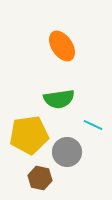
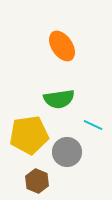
brown hexagon: moved 3 px left, 3 px down; rotated 10 degrees clockwise
